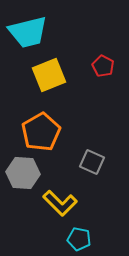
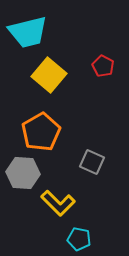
yellow square: rotated 28 degrees counterclockwise
yellow L-shape: moved 2 px left
